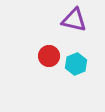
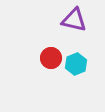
red circle: moved 2 px right, 2 px down
